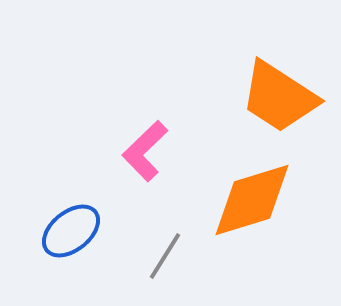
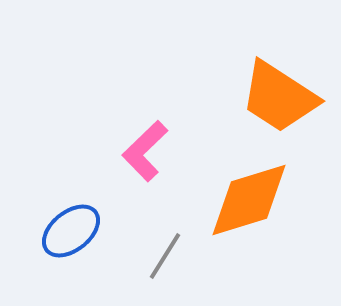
orange diamond: moved 3 px left
